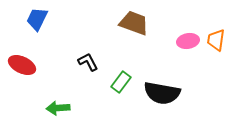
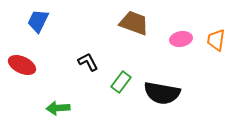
blue trapezoid: moved 1 px right, 2 px down
pink ellipse: moved 7 px left, 2 px up
